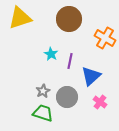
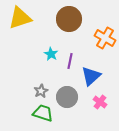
gray star: moved 2 px left
